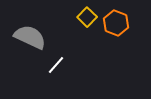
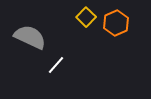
yellow square: moved 1 px left
orange hexagon: rotated 15 degrees clockwise
